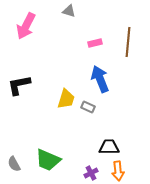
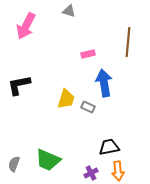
pink rectangle: moved 7 px left, 11 px down
blue arrow: moved 4 px right, 4 px down; rotated 12 degrees clockwise
black trapezoid: rotated 10 degrees counterclockwise
gray semicircle: rotated 49 degrees clockwise
